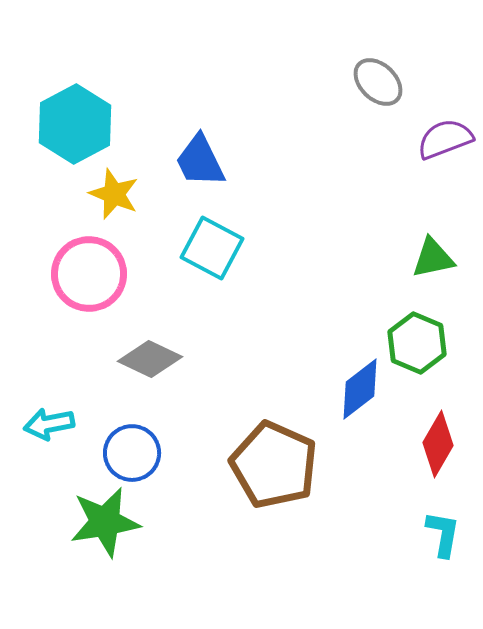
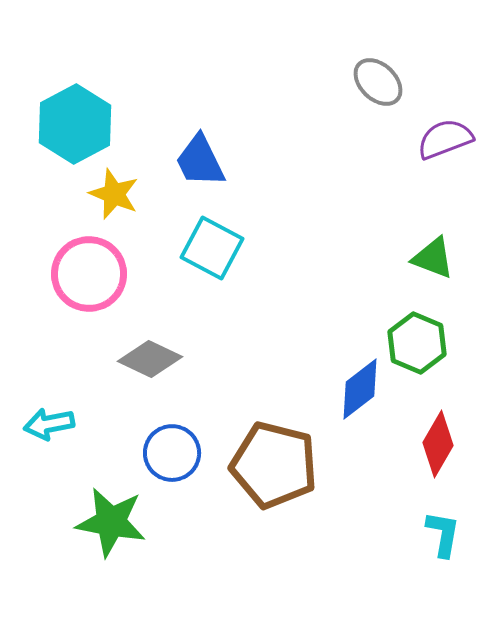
green triangle: rotated 33 degrees clockwise
blue circle: moved 40 px right
brown pentagon: rotated 10 degrees counterclockwise
green star: moved 6 px right; rotated 20 degrees clockwise
